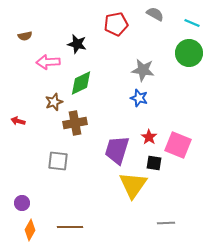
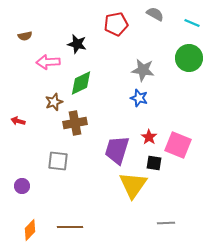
green circle: moved 5 px down
purple circle: moved 17 px up
orange diamond: rotated 15 degrees clockwise
